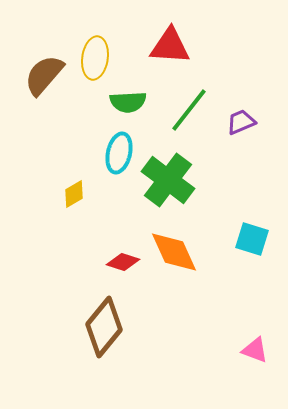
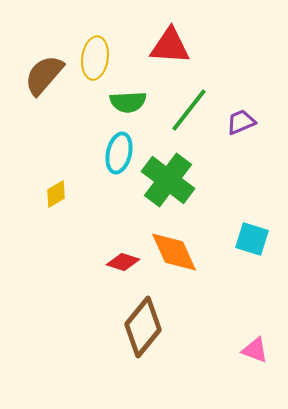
yellow diamond: moved 18 px left
brown diamond: moved 39 px right
